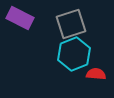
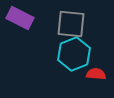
gray square: rotated 24 degrees clockwise
